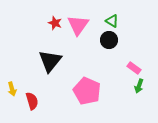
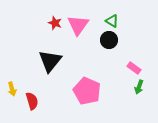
green arrow: moved 1 px down
